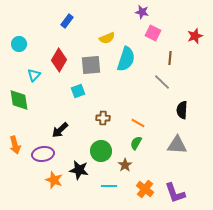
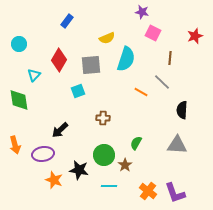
orange line: moved 3 px right, 31 px up
green circle: moved 3 px right, 4 px down
orange cross: moved 3 px right, 2 px down
